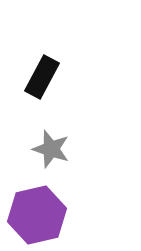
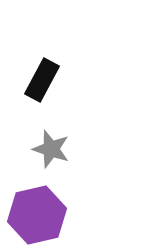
black rectangle: moved 3 px down
